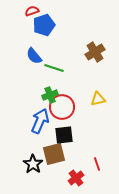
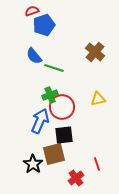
brown cross: rotated 18 degrees counterclockwise
